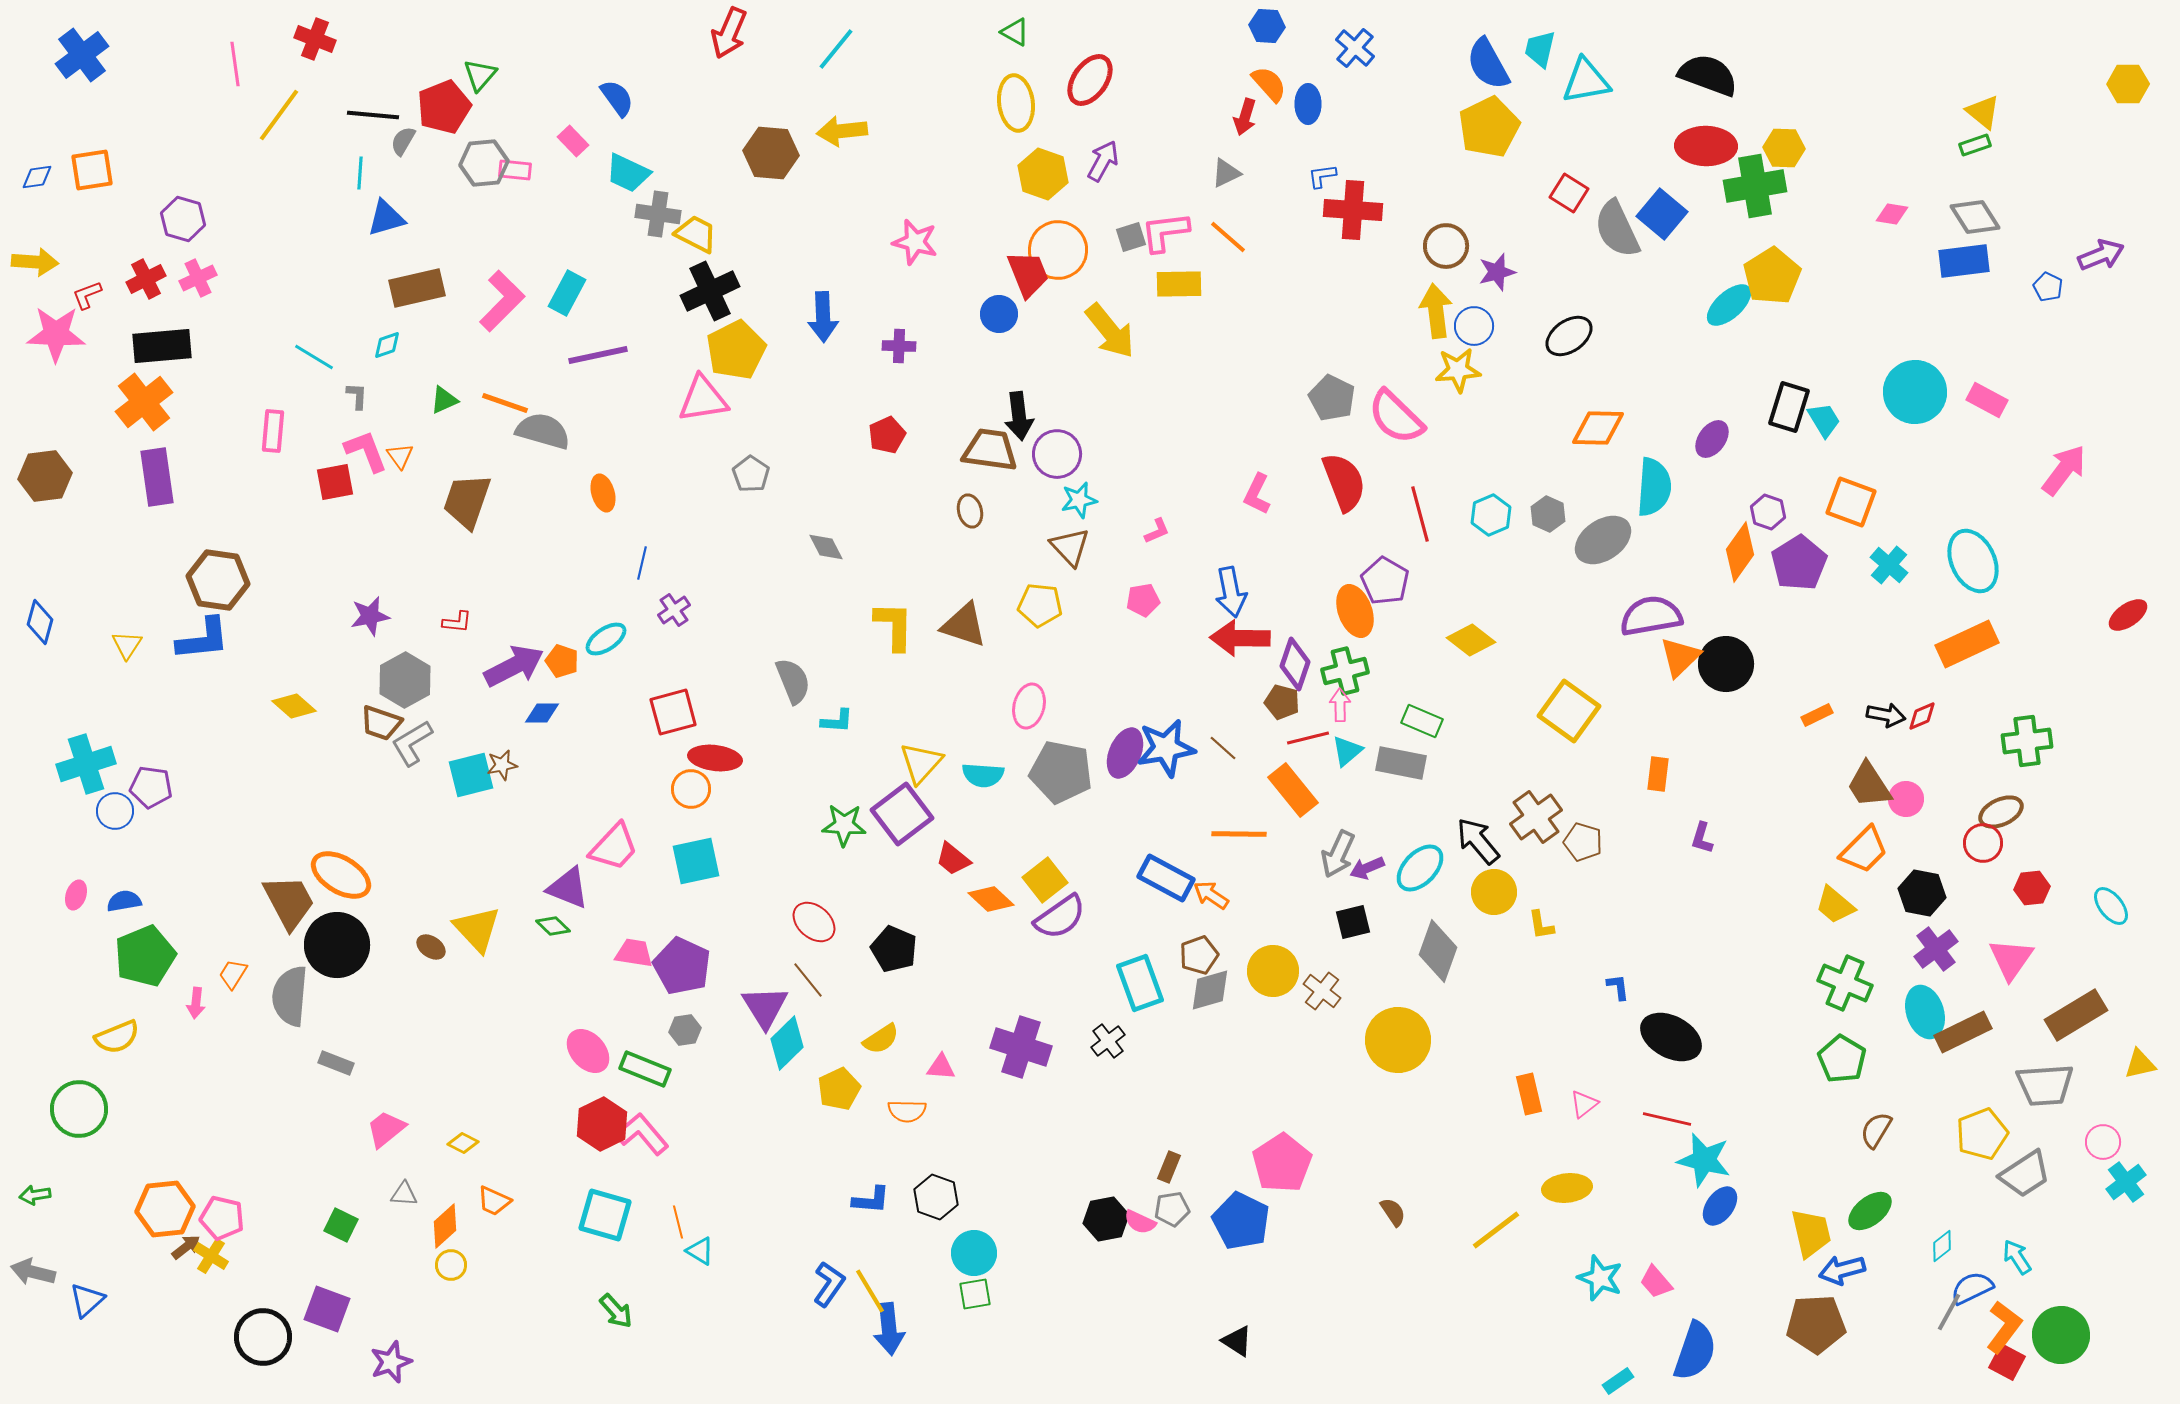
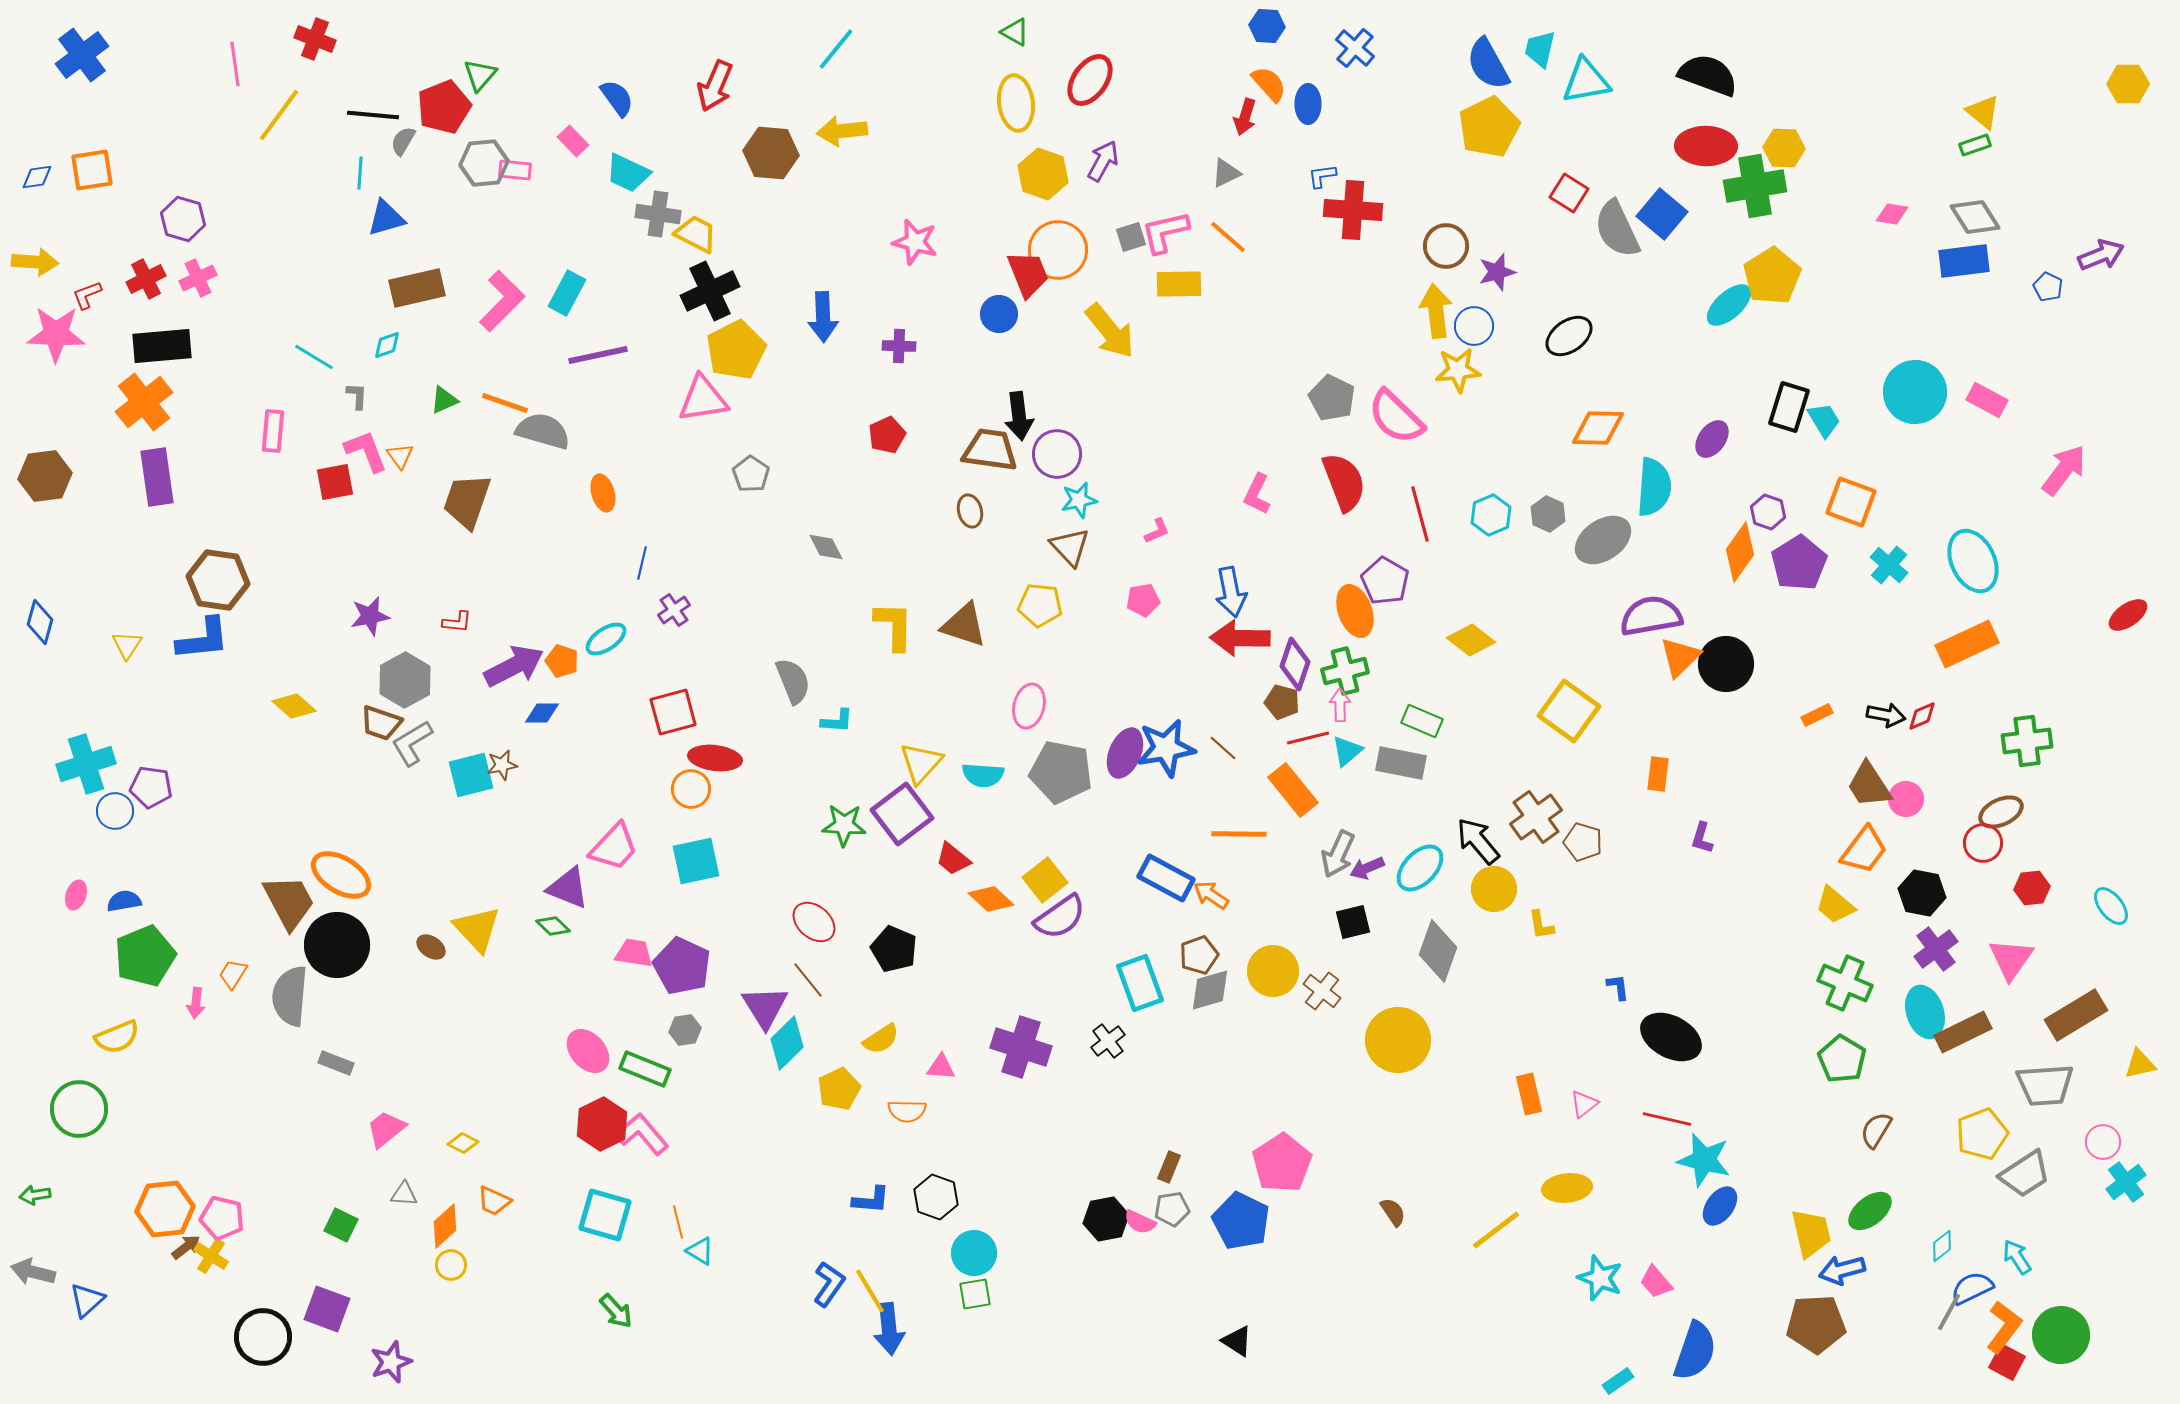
red arrow at (729, 33): moved 14 px left, 53 px down
pink L-shape at (1165, 232): rotated 6 degrees counterclockwise
orange trapezoid at (1864, 850): rotated 8 degrees counterclockwise
yellow circle at (1494, 892): moved 3 px up
